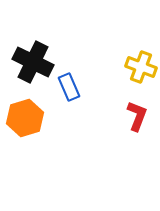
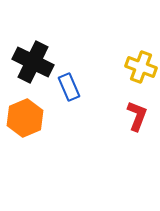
orange hexagon: rotated 6 degrees counterclockwise
